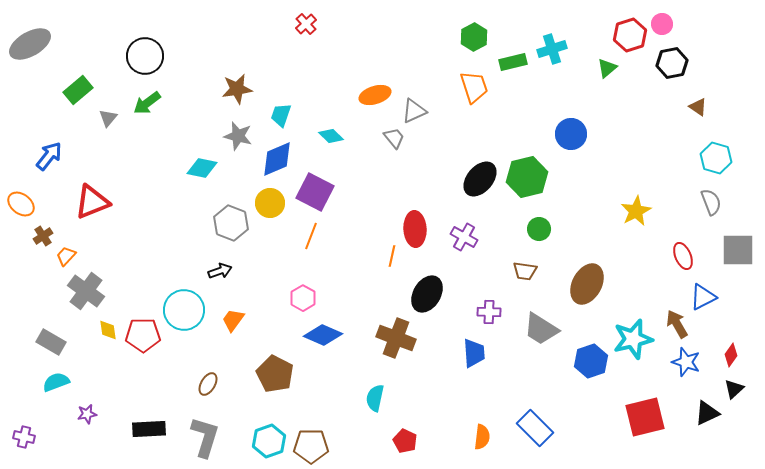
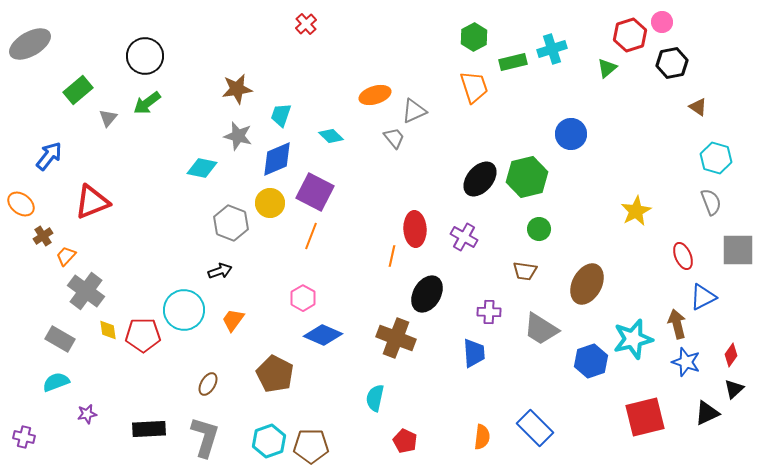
pink circle at (662, 24): moved 2 px up
brown arrow at (677, 324): rotated 16 degrees clockwise
gray rectangle at (51, 342): moved 9 px right, 3 px up
